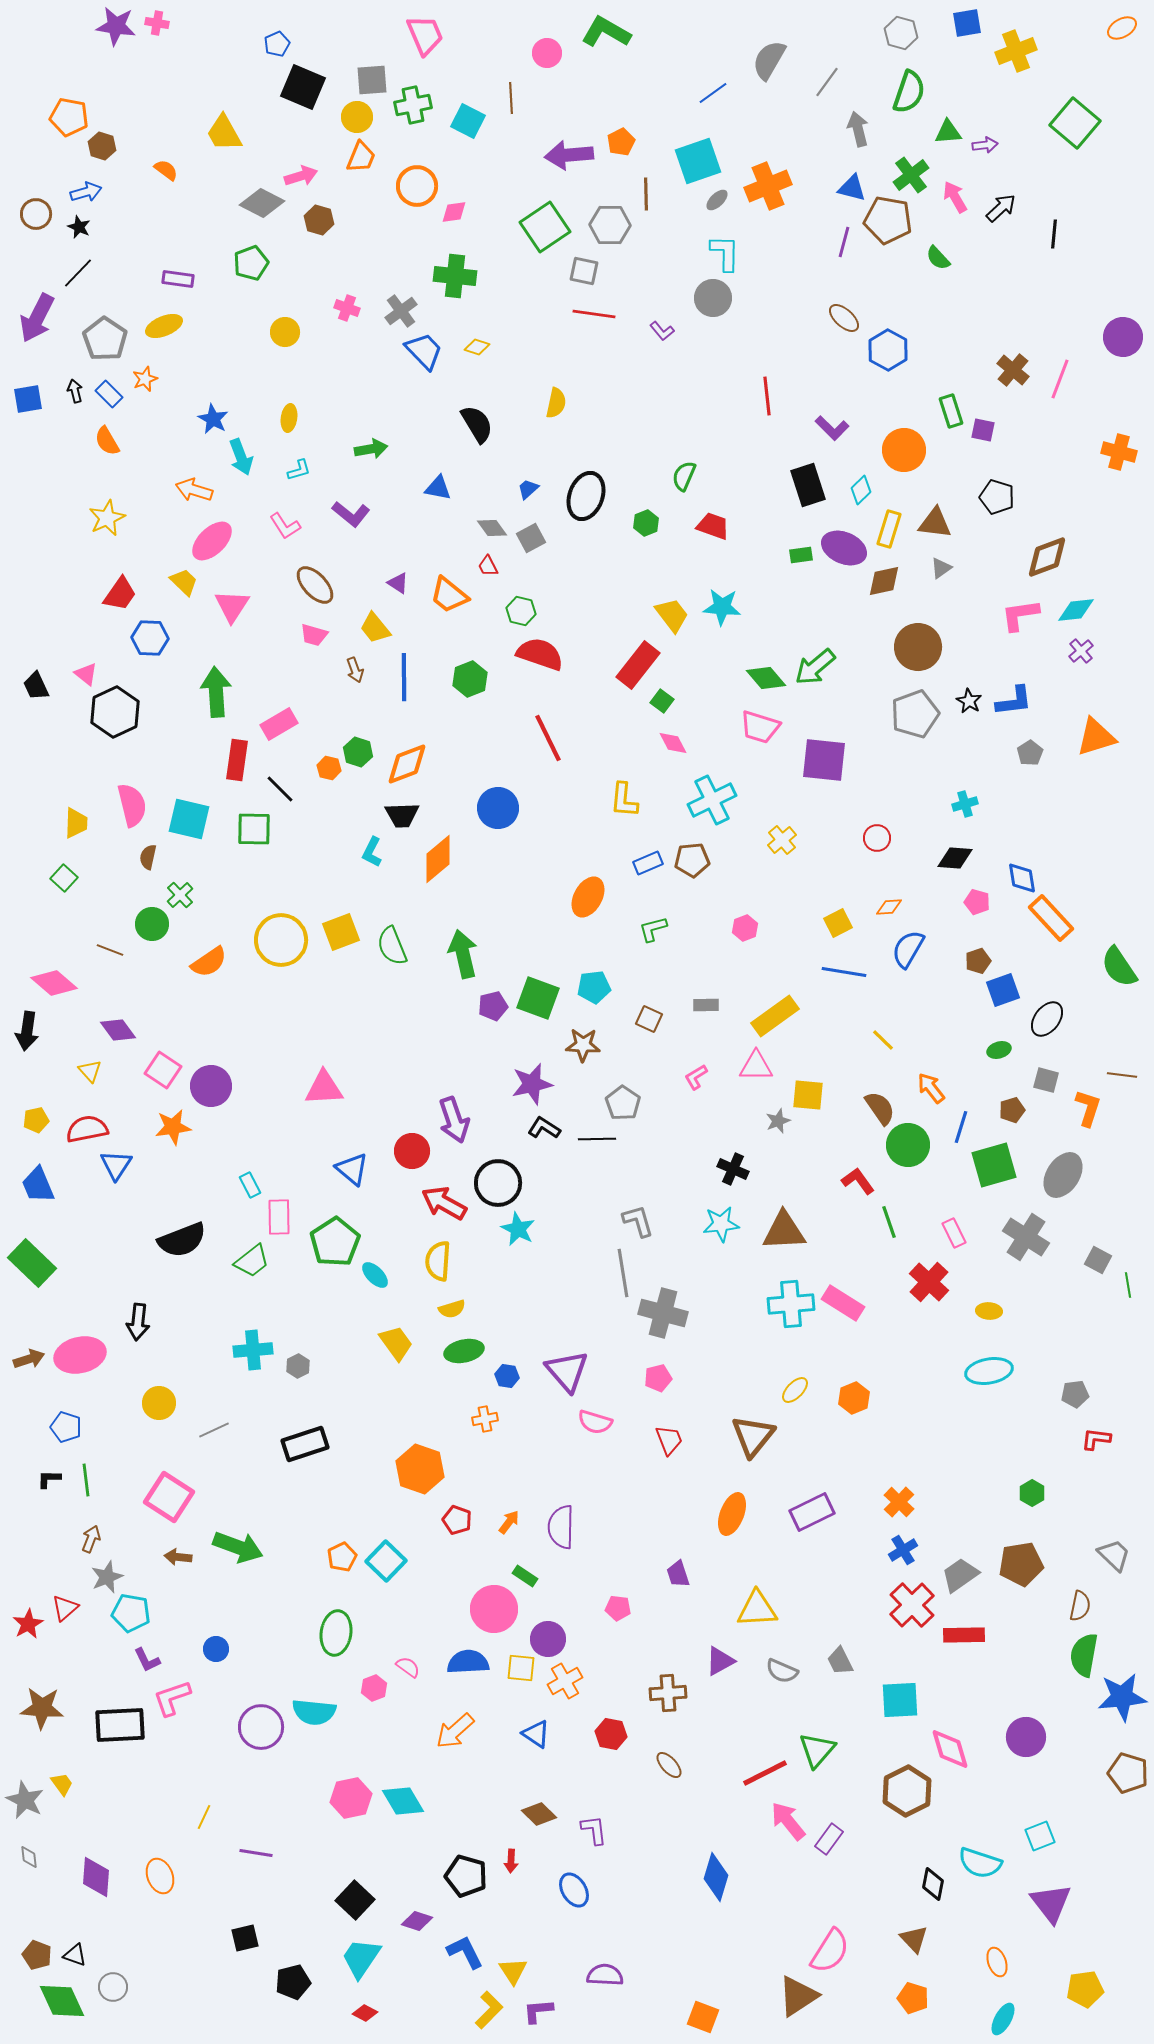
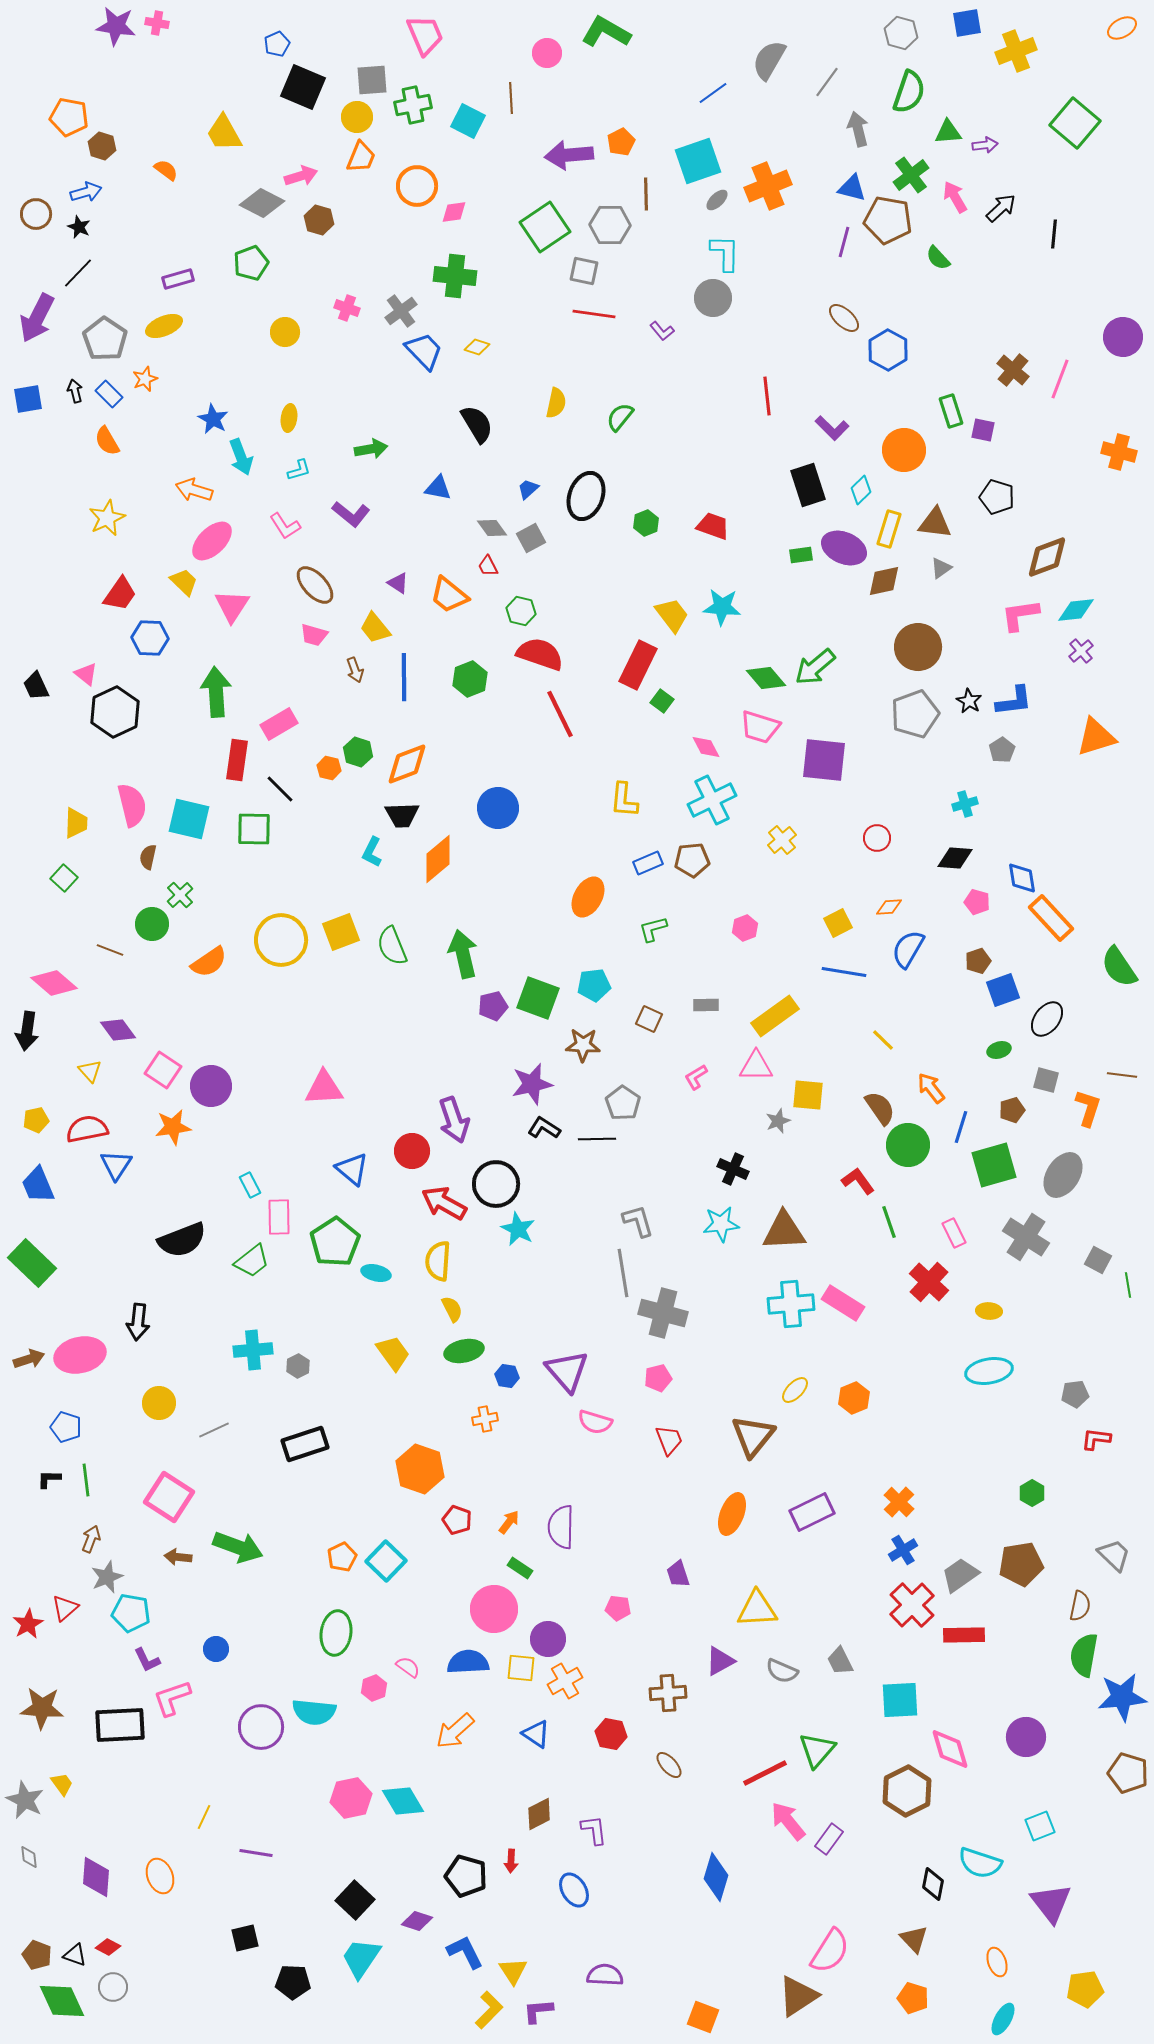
purple rectangle at (178, 279): rotated 24 degrees counterclockwise
green semicircle at (684, 476): moved 64 px left, 59 px up; rotated 16 degrees clockwise
red rectangle at (638, 665): rotated 12 degrees counterclockwise
red line at (548, 738): moved 12 px right, 24 px up
pink diamond at (673, 743): moved 33 px right, 4 px down
gray pentagon at (1030, 753): moved 28 px left, 3 px up
cyan pentagon at (594, 987): moved 2 px up
black circle at (498, 1183): moved 2 px left, 1 px down
cyan ellipse at (375, 1275): moved 1 px right, 2 px up; rotated 32 degrees counterclockwise
yellow semicircle at (452, 1309): rotated 100 degrees counterclockwise
yellow trapezoid at (396, 1343): moved 3 px left, 10 px down
green rectangle at (525, 1576): moved 5 px left, 8 px up
brown diamond at (539, 1814): rotated 72 degrees counterclockwise
cyan square at (1040, 1836): moved 10 px up
black pentagon at (293, 1982): rotated 16 degrees clockwise
red diamond at (365, 2013): moved 257 px left, 66 px up
